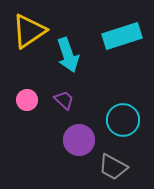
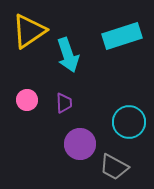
purple trapezoid: moved 3 px down; rotated 45 degrees clockwise
cyan circle: moved 6 px right, 2 px down
purple circle: moved 1 px right, 4 px down
gray trapezoid: moved 1 px right
